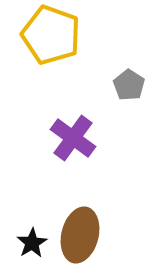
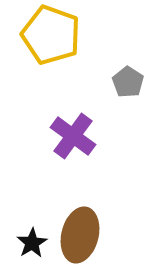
gray pentagon: moved 1 px left, 3 px up
purple cross: moved 2 px up
